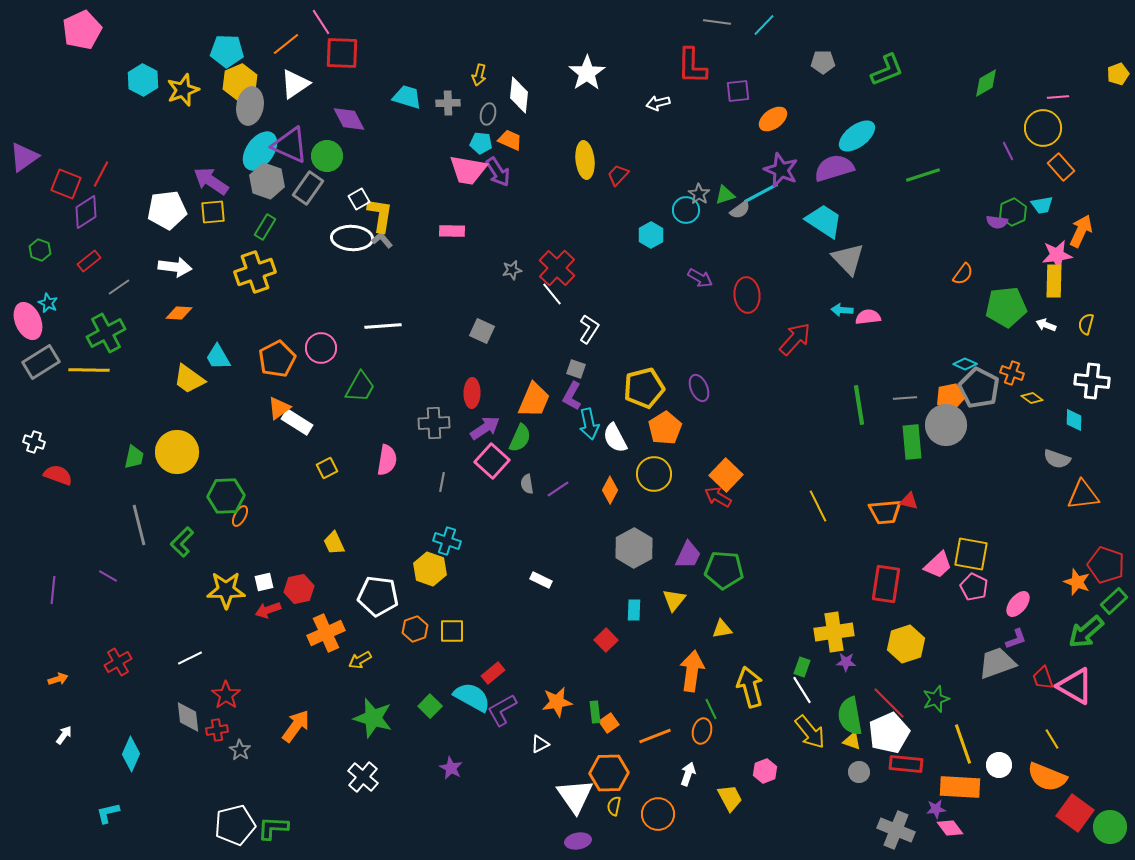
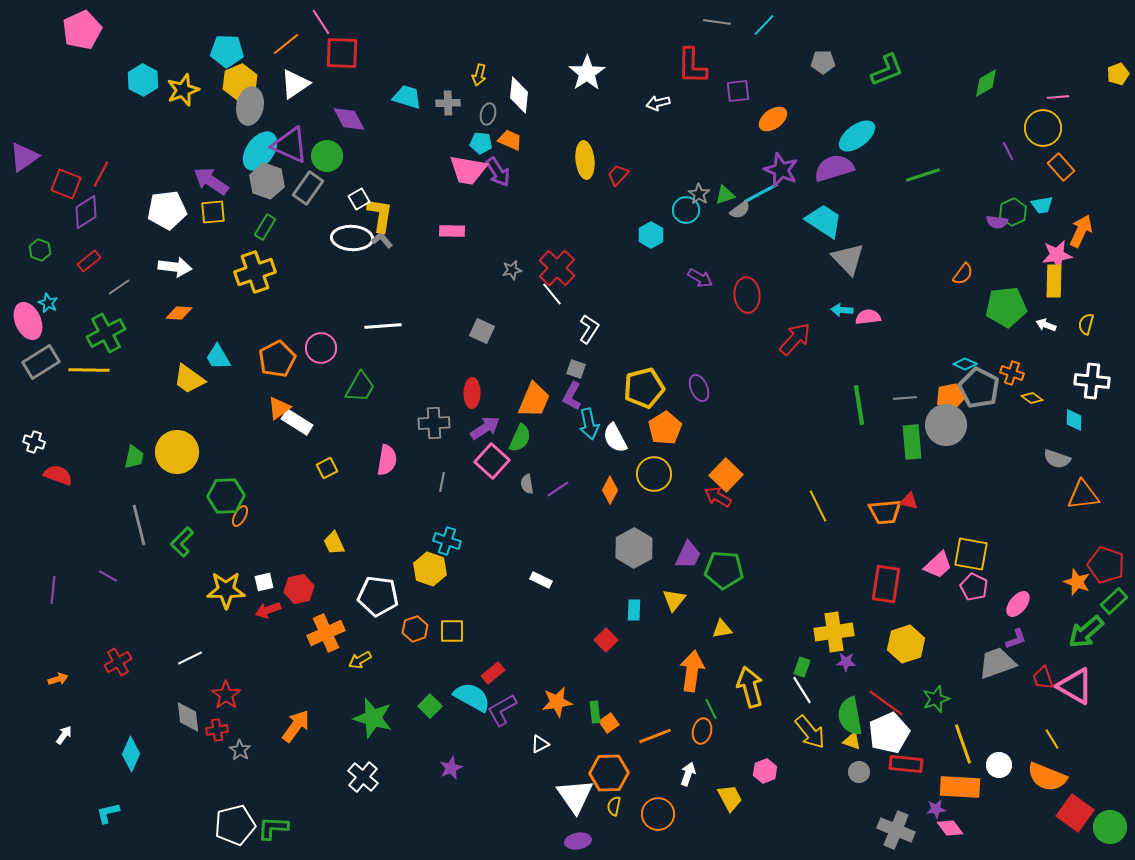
red line at (889, 703): moved 3 px left; rotated 9 degrees counterclockwise
purple star at (451, 768): rotated 20 degrees clockwise
